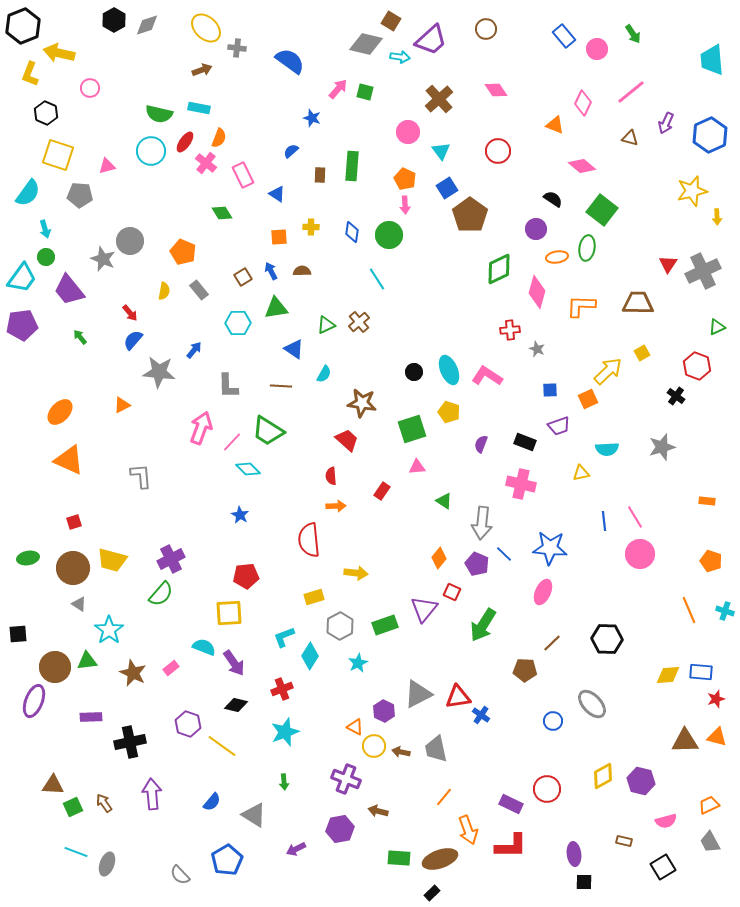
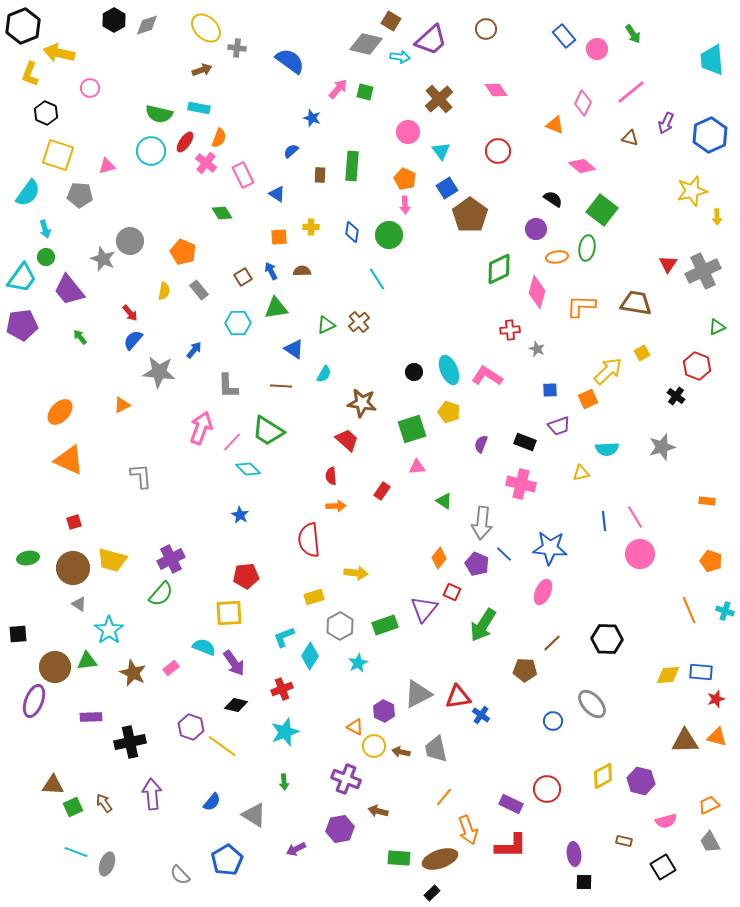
brown trapezoid at (638, 303): moved 2 px left; rotated 8 degrees clockwise
purple hexagon at (188, 724): moved 3 px right, 3 px down
